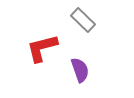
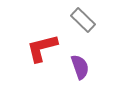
purple semicircle: moved 3 px up
